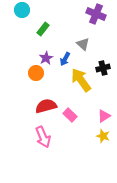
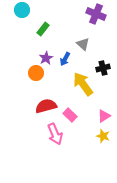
yellow arrow: moved 2 px right, 4 px down
pink arrow: moved 12 px right, 3 px up
